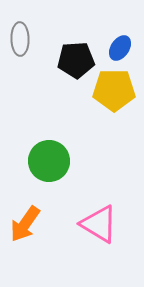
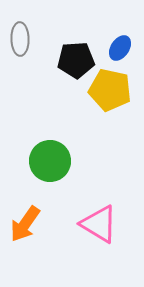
yellow pentagon: moved 4 px left; rotated 12 degrees clockwise
green circle: moved 1 px right
